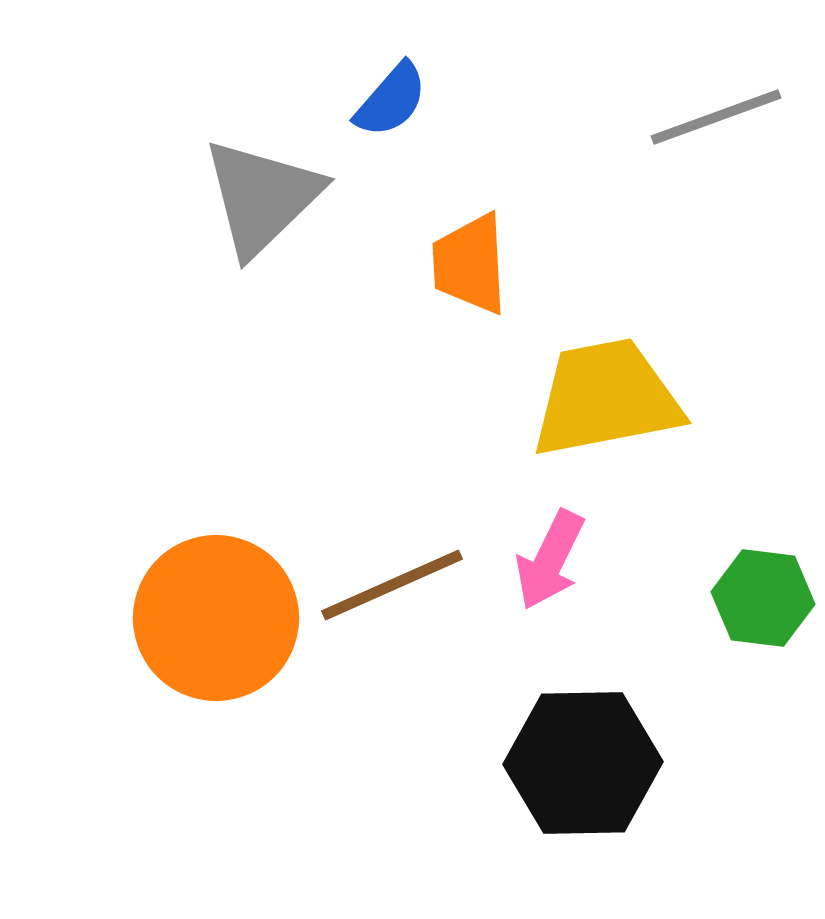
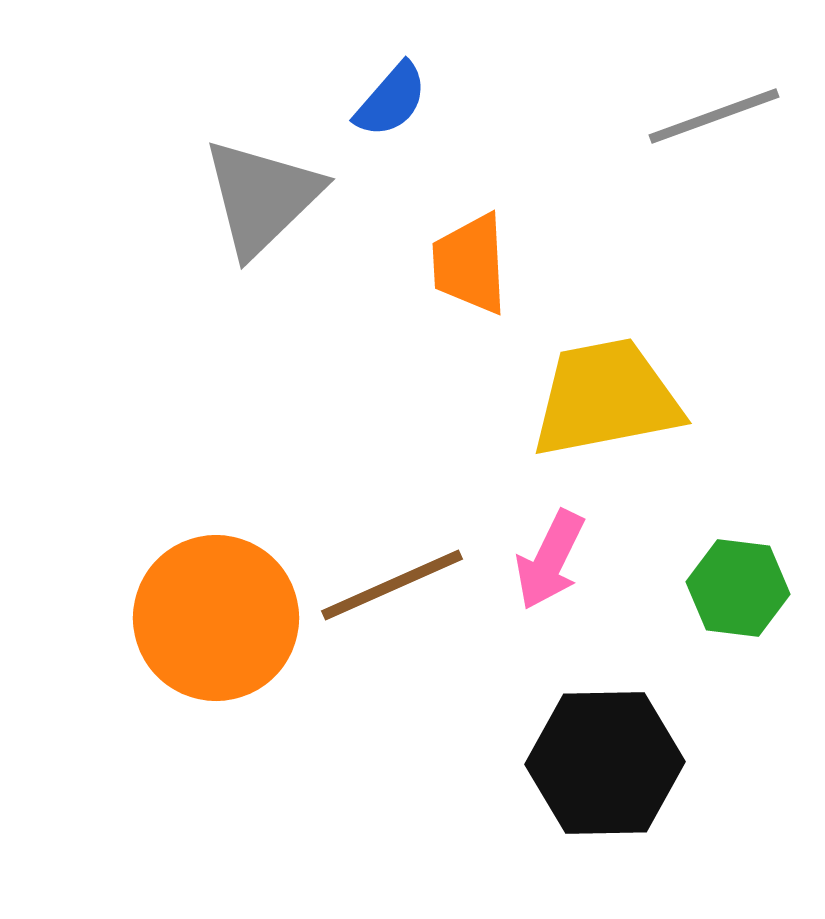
gray line: moved 2 px left, 1 px up
green hexagon: moved 25 px left, 10 px up
black hexagon: moved 22 px right
